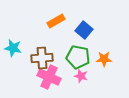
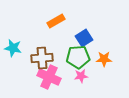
blue square: moved 8 px down; rotated 18 degrees clockwise
green pentagon: rotated 15 degrees counterclockwise
pink star: rotated 24 degrees counterclockwise
